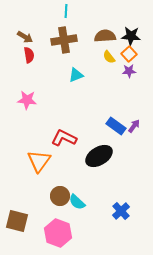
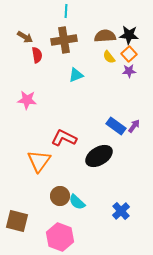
black star: moved 2 px left, 1 px up
red semicircle: moved 8 px right
pink hexagon: moved 2 px right, 4 px down
